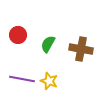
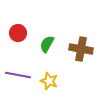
red circle: moved 2 px up
green semicircle: moved 1 px left
purple line: moved 4 px left, 4 px up
